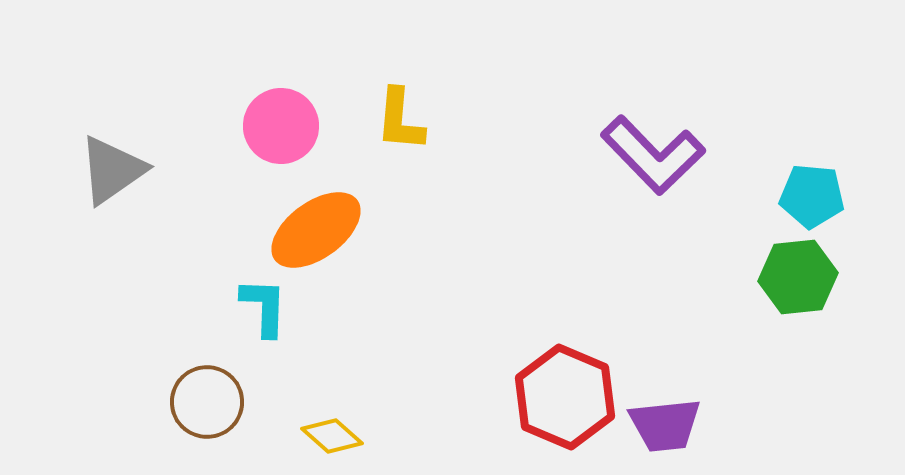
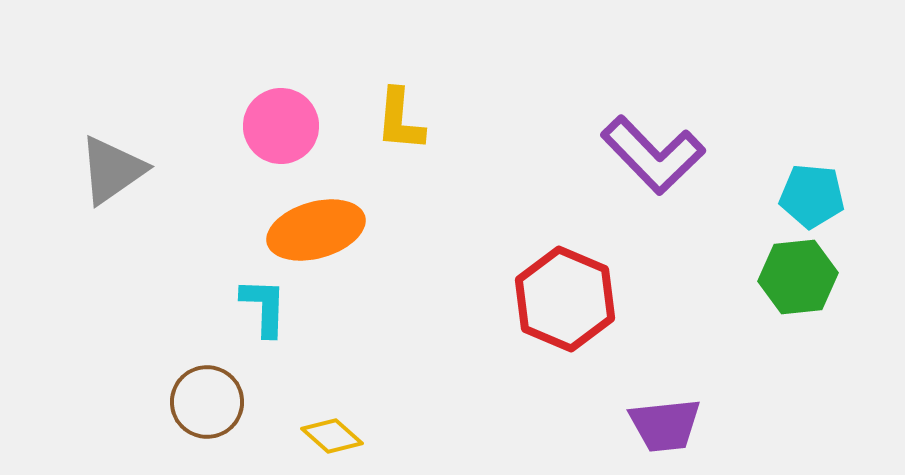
orange ellipse: rotated 20 degrees clockwise
red hexagon: moved 98 px up
